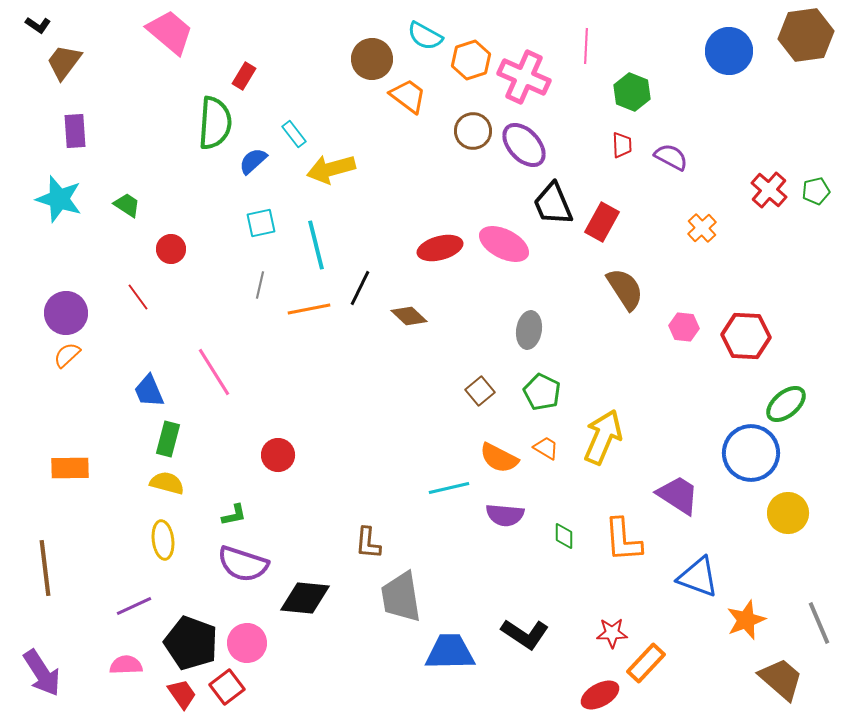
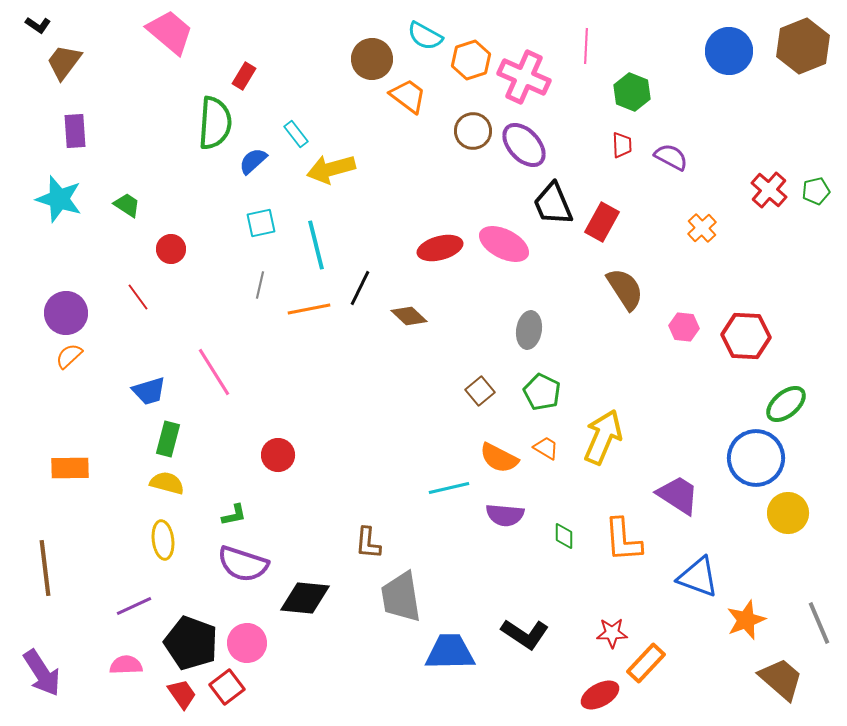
brown hexagon at (806, 35): moved 3 px left, 11 px down; rotated 14 degrees counterclockwise
cyan rectangle at (294, 134): moved 2 px right
orange semicircle at (67, 355): moved 2 px right, 1 px down
blue trapezoid at (149, 391): rotated 84 degrees counterclockwise
blue circle at (751, 453): moved 5 px right, 5 px down
